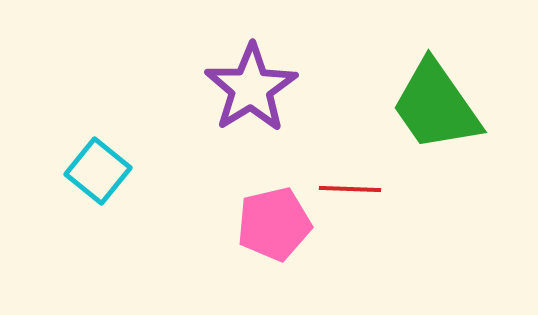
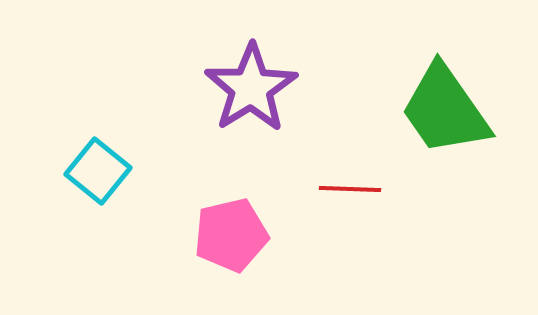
green trapezoid: moved 9 px right, 4 px down
pink pentagon: moved 43 px left, 11 px down
